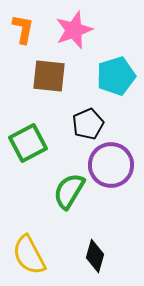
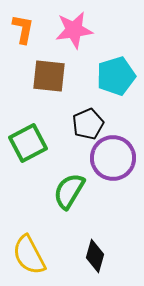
pink star: rotated 12 degrees clockwise
purple circle: moved 2 px right, 7 px up
